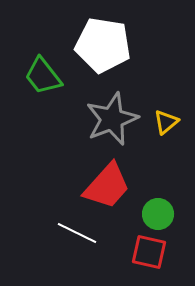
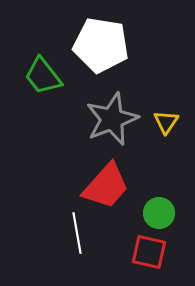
white pentagon: moved 2 px left
yellow triangle: rotated 16 degrees counterclockwise
red trapezoid: moved 1 px left
green circle: moved 1 px right, 1 px up
white line: rotated 54 degrees clockwise
